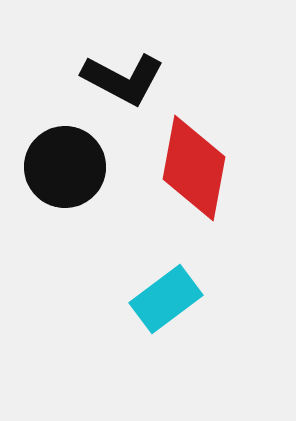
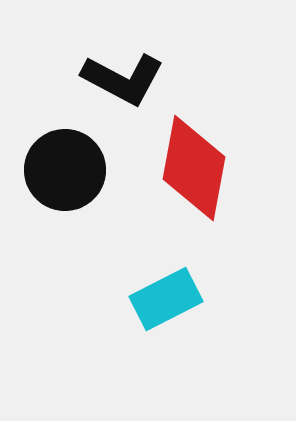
black circle: moved 3 px down
cyan rectangle: rotated 10 degrees clockwise
